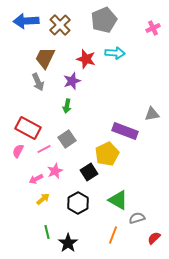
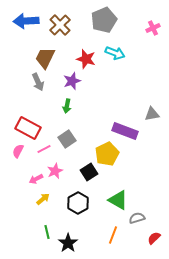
cyan arrow: rotated 18 degrees clockwise
